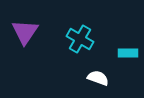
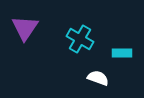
purple triangle: moved 4 px up
cyan rectangle: moved 6 px left
